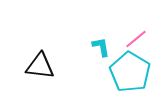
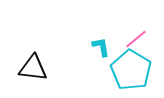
black triangle: moved 7 px left, 2 px down
cyan pentagon: moved 1 px right, 2 px up
